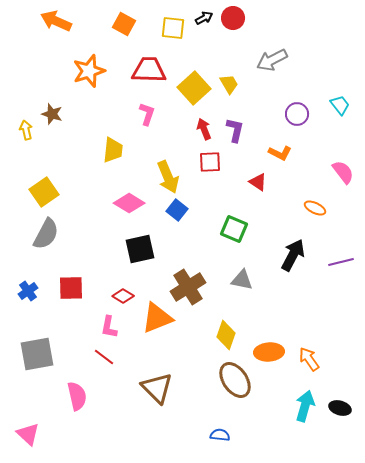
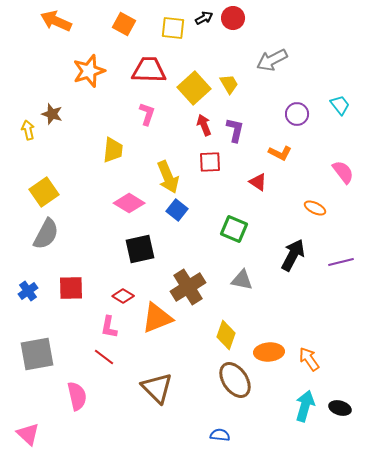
red arrow at (204, 129): moved 4 px up
yellow arrow at (26, 130): moved 2 px right
